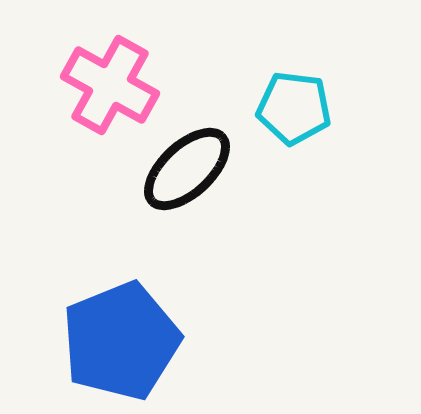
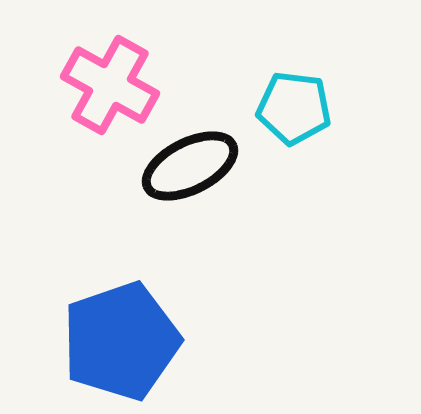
black ellipse: moved 3 px right, 3 px up; rotated 16 degrees clockwise
blue pentagon: rotated 3 degrees clockwise
